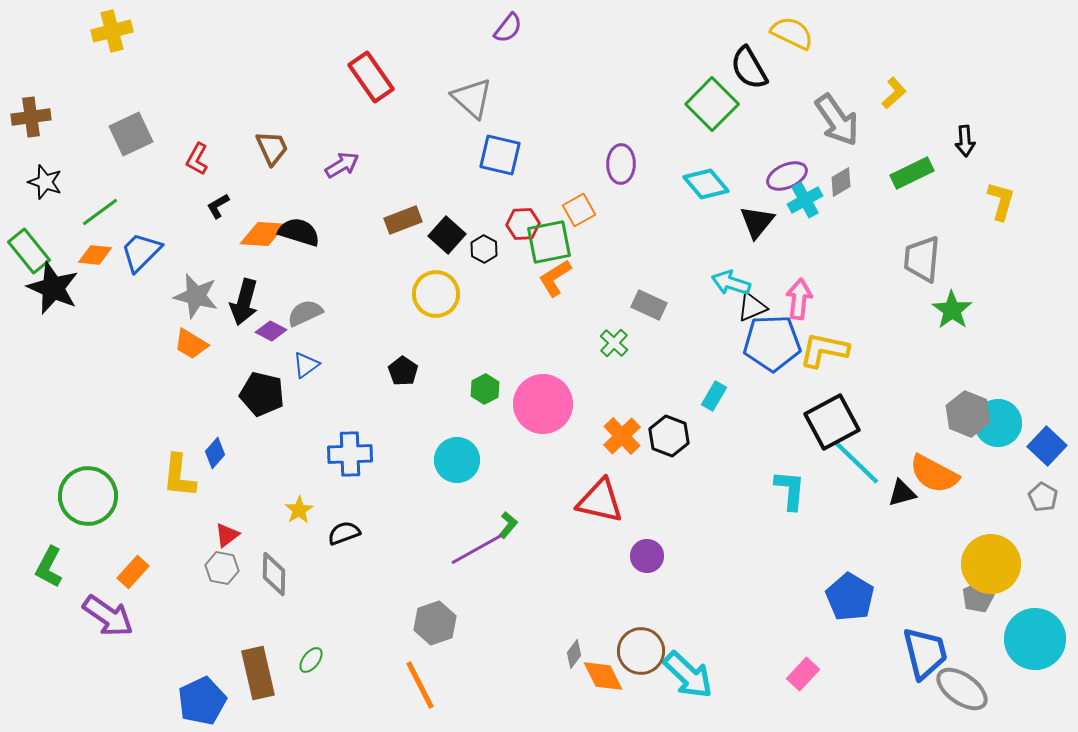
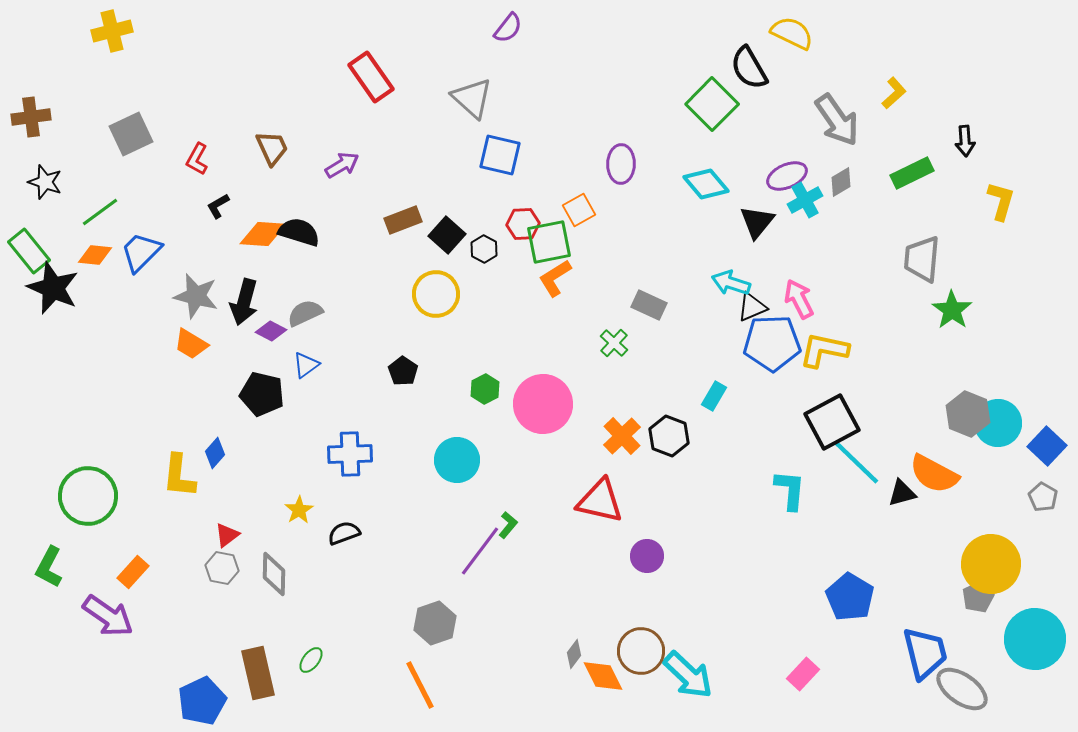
pink arrow at (799, 299): rotated 33 degrees counterclockwise
purple line at (477, 549): moved 3 px right, 2 px down; rotated 24 degrees counterclockwise
